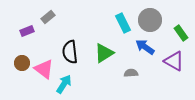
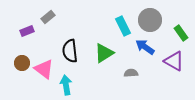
cyan rectangle: moved 3 px down
black semicircle: moved 1 px up
cyan arrow: moved 2 px right, 1 px down; rotated 42 degrees counterclockwise
